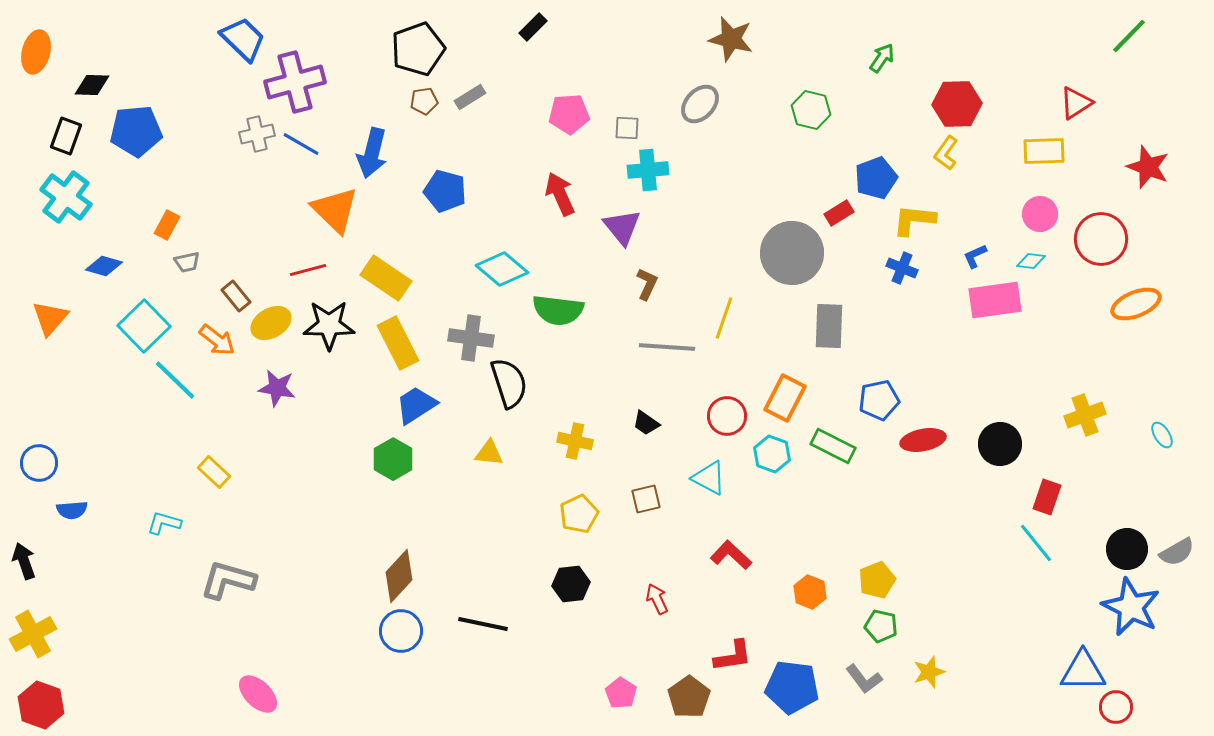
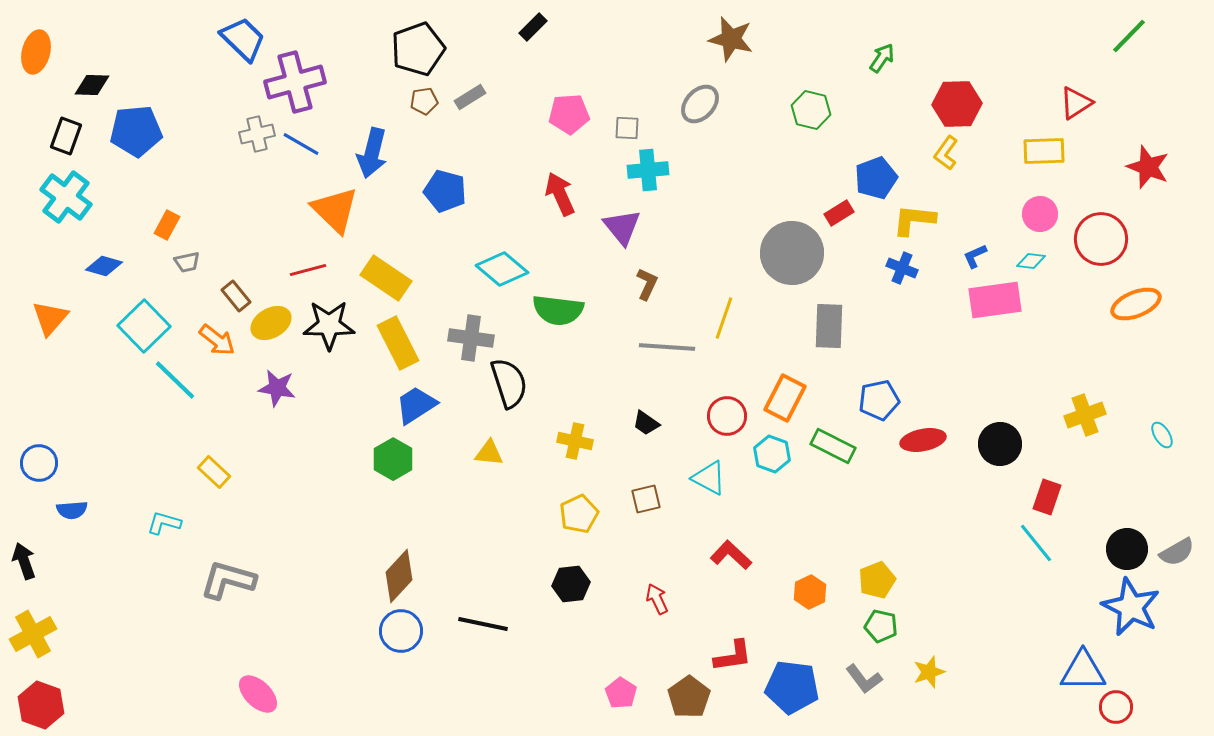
orange hexagon at (810, 592): rotated 12 degrees clockwise
